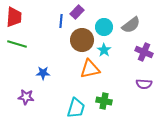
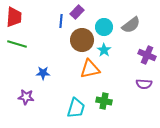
purple cross: moved 3 px right, 3 px down
